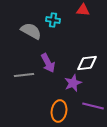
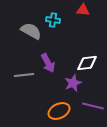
orange ellipse: rotated 55 degrees clockwise
